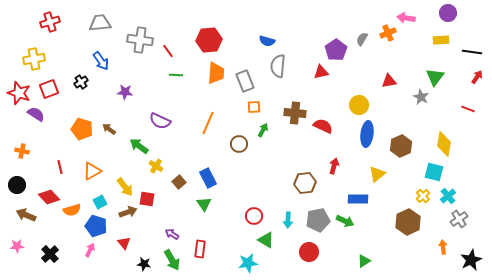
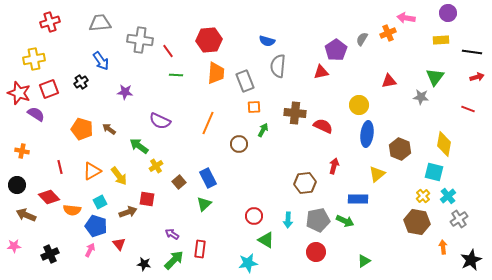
red arrow at (477, 77): rotated 40 degrees clockwise
gray star at (421, 97): rotated 21 degrees counterclockwise
brown hexagon at (401, 146): moved 1 px left, 3 px down; rotated 15 degrees counterclockwise
yellow cross at (156, 166): rotated 24 degrees clockwise
yellow arrow at (125, 187): moved 6 px left, 11 px up
green triangle at (204, 204): rotated 21 degrees clockwise
orange semicircle at (72, 210): rotated 24 degrees clockwise
brown hexagon at (408, 222): moved 9 px right; rotated 25 degrees counterclockwise
red triangle at (124, 243): moved 5 px left, 1 px down
pink star at (17, 246): moved 3 px left
red circle at (309, 252): moved 7 px right
black cross at (50, 254): rotated 18 degrees clockwise
green arrow at (172, 260): moved 2 px right; rotated 105 degrees counterclockwise
